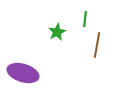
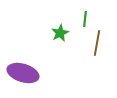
green star: moved 3 px right, 1 px down
brown line: moved 2 px up
